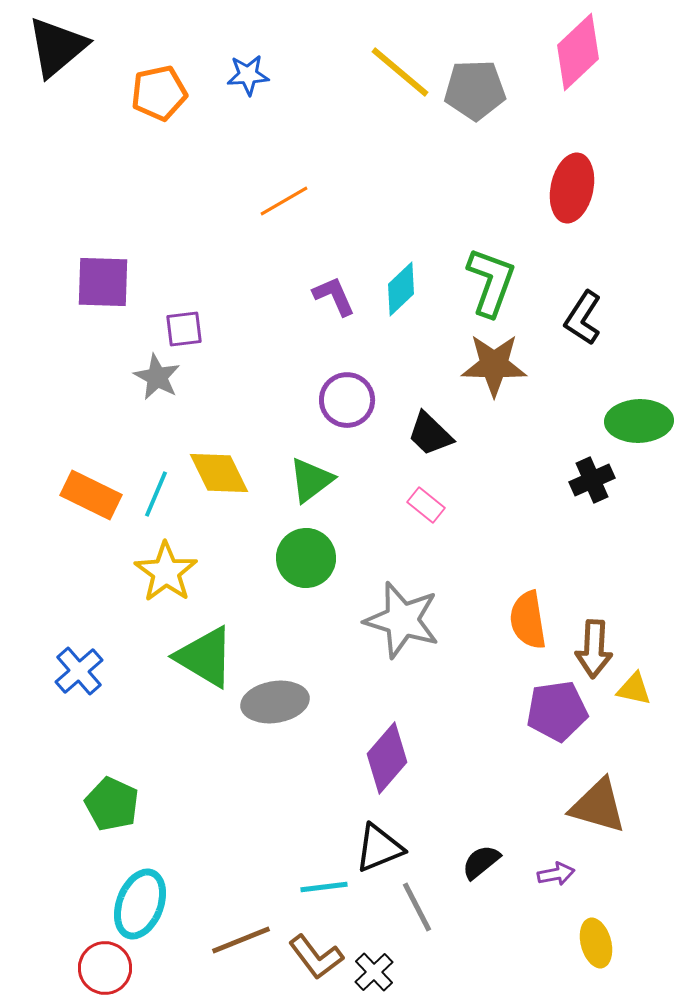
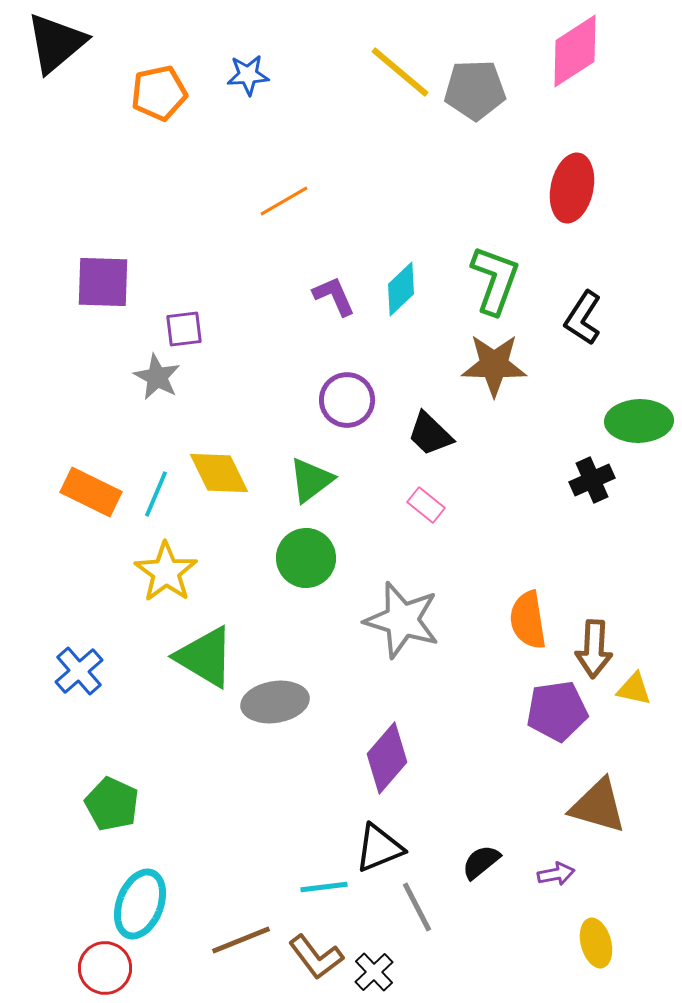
black triangle at (57, 47): moved 1 px left, 4 px up
pink diamond at (578, 52): moved 3 px left, 1 px up; rotated 10 degrees clockwise
green L-shape at (491, 282): moved 4 px right, 2 px up
orange rectangle at (91, 495): moved 3 px up
